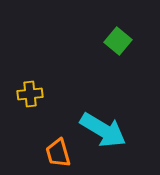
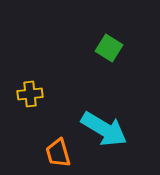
green square: moved 9 px left, 7 px down; rotated 8 degrees counterclockwise
cyan arrow: moved 1 px right, 1 px up
